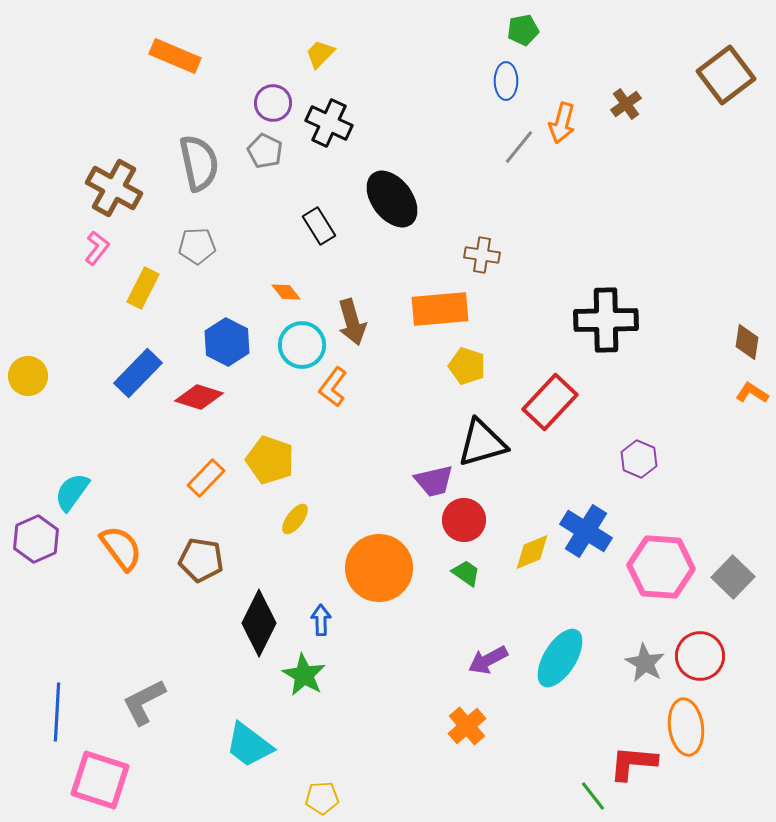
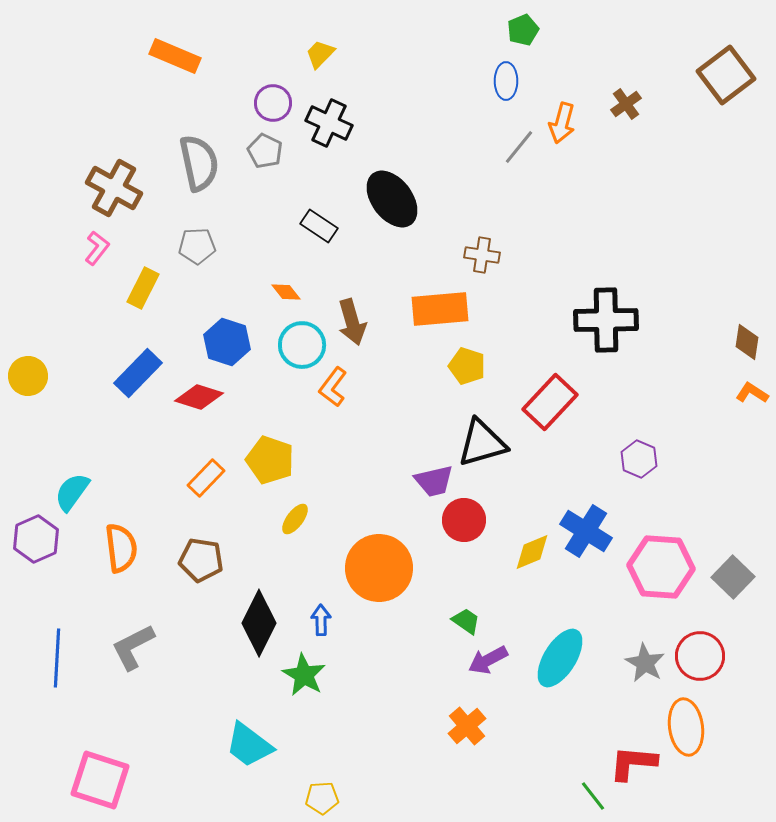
green pentagon at (523, 30): rotated 12 degrees counterclockwise
black rectangle at (319, 226): rotated 24 degrees counterclockwise
blue hexagon at (227, 342): rotated 9 degrees counterclockwise
orange semicircle at (121, 548): rotated 30 degrees clockwise
green trapezoid at (466, 573): moved 48 px down
gray L-shape at (144, 702): moved 11 px left, 55 px up
blue line at (57, 712): moved 54 px up
